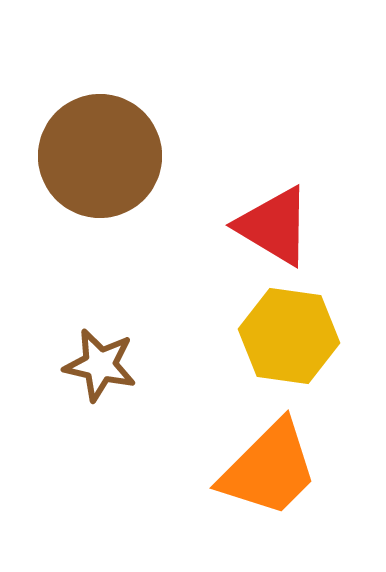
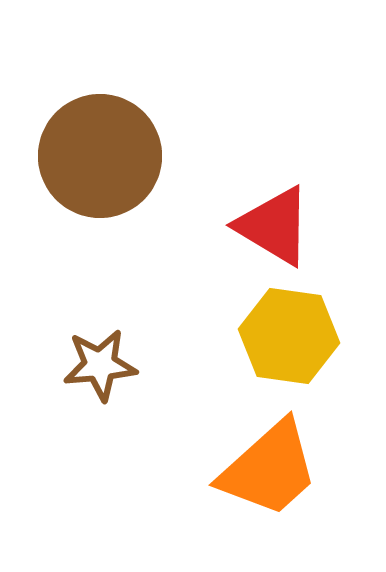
brown star: rotated 18 degrees counterclockwise
orange trapezoid: rotated 3 degrees clockwise
